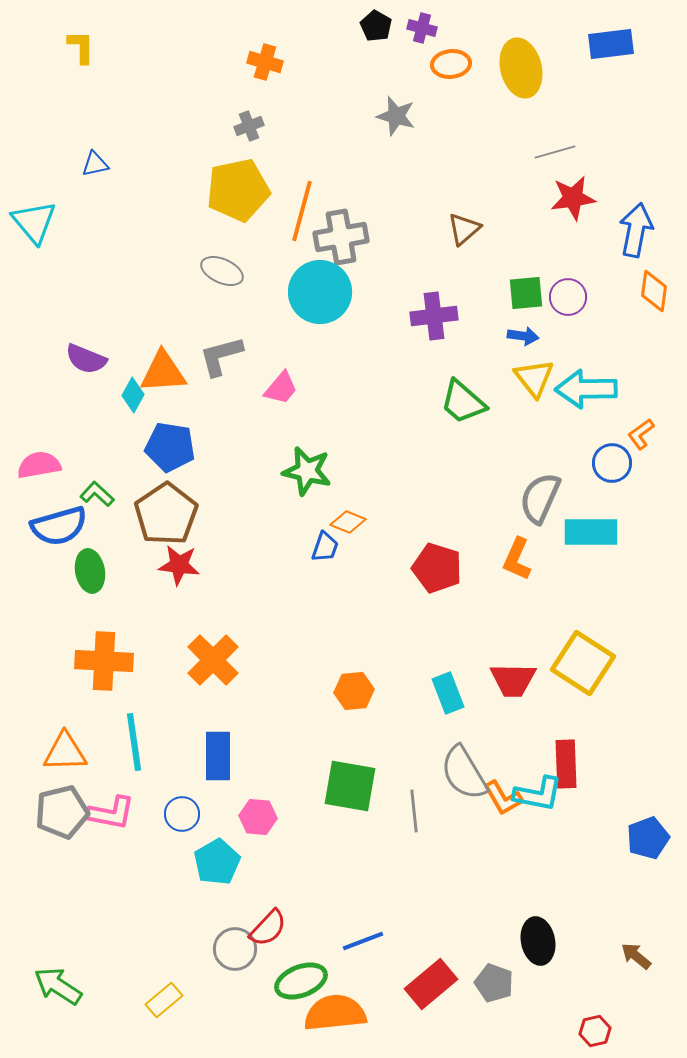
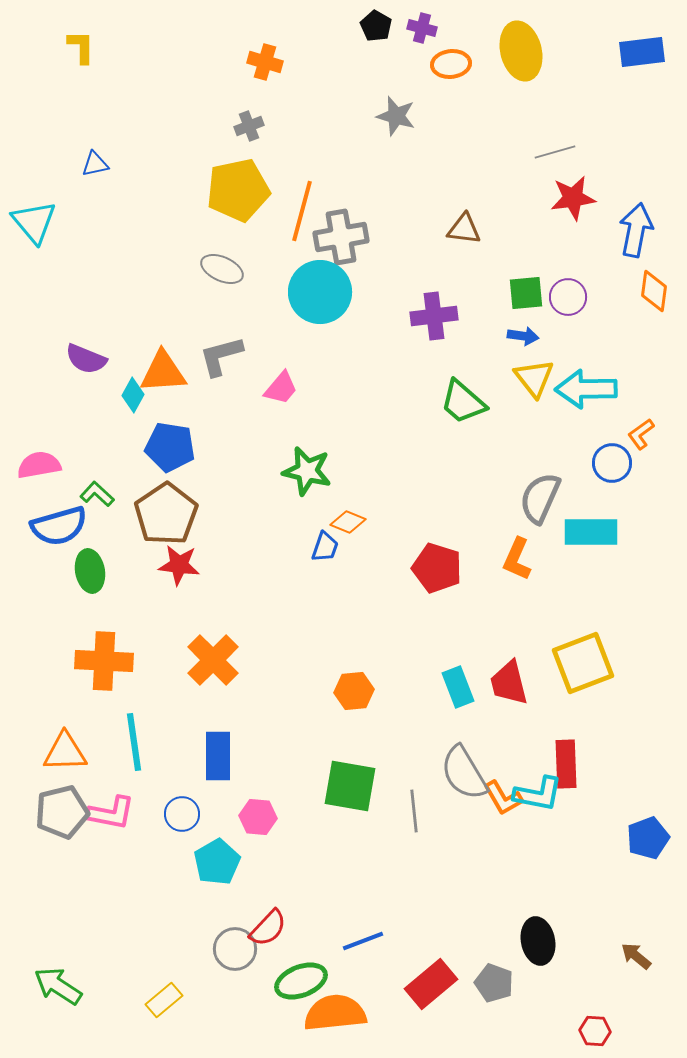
blue rectangle at (611, 44): moved 31 px right, 8 px down
yellow ellipse at (521, 68): moved 17 px up
brown triangle at (464, 229): rotated 48 degrees clockwise
gray ellipse at (222, 271): moved 2 px up
yellow square at (583, 663): rotated 36 degrees clockwise
red trapezoid at (513, 680): moved 4 px left, 3 px down; rotated 75 degrees clockwise
cyan rectangle at (448, 693): moved 10 px right, 6 px up
red hexagon at (595, 1031): rotated 16 degrees clockwise
